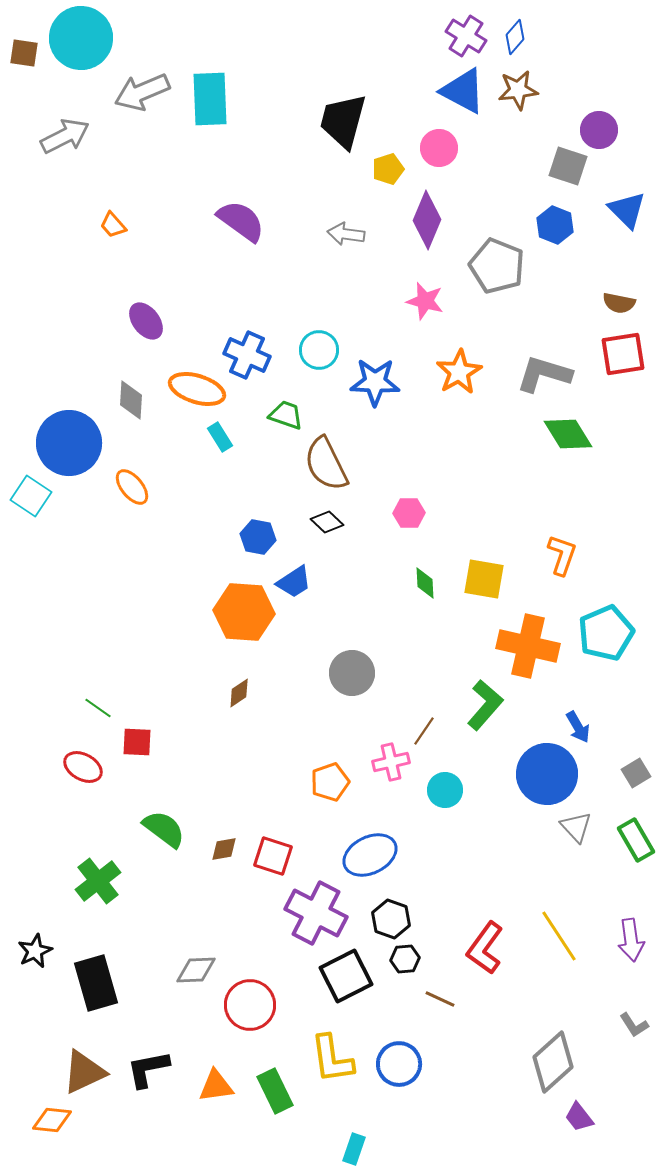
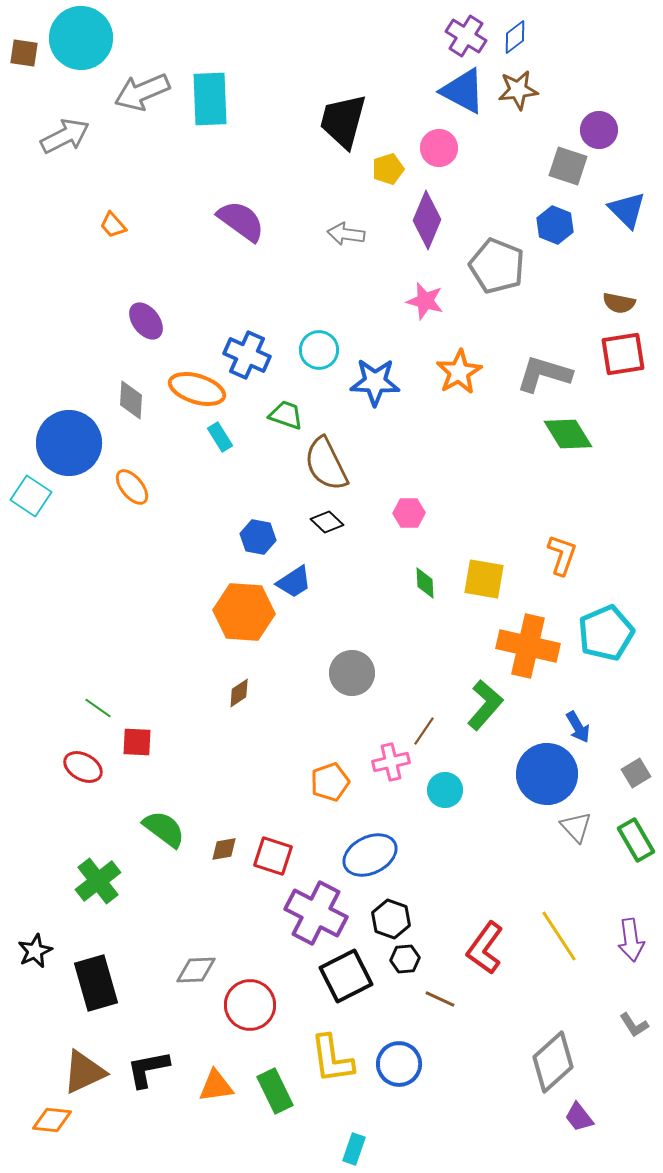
blue diamond at (515, 37): rotated 12 degrees clockwise
